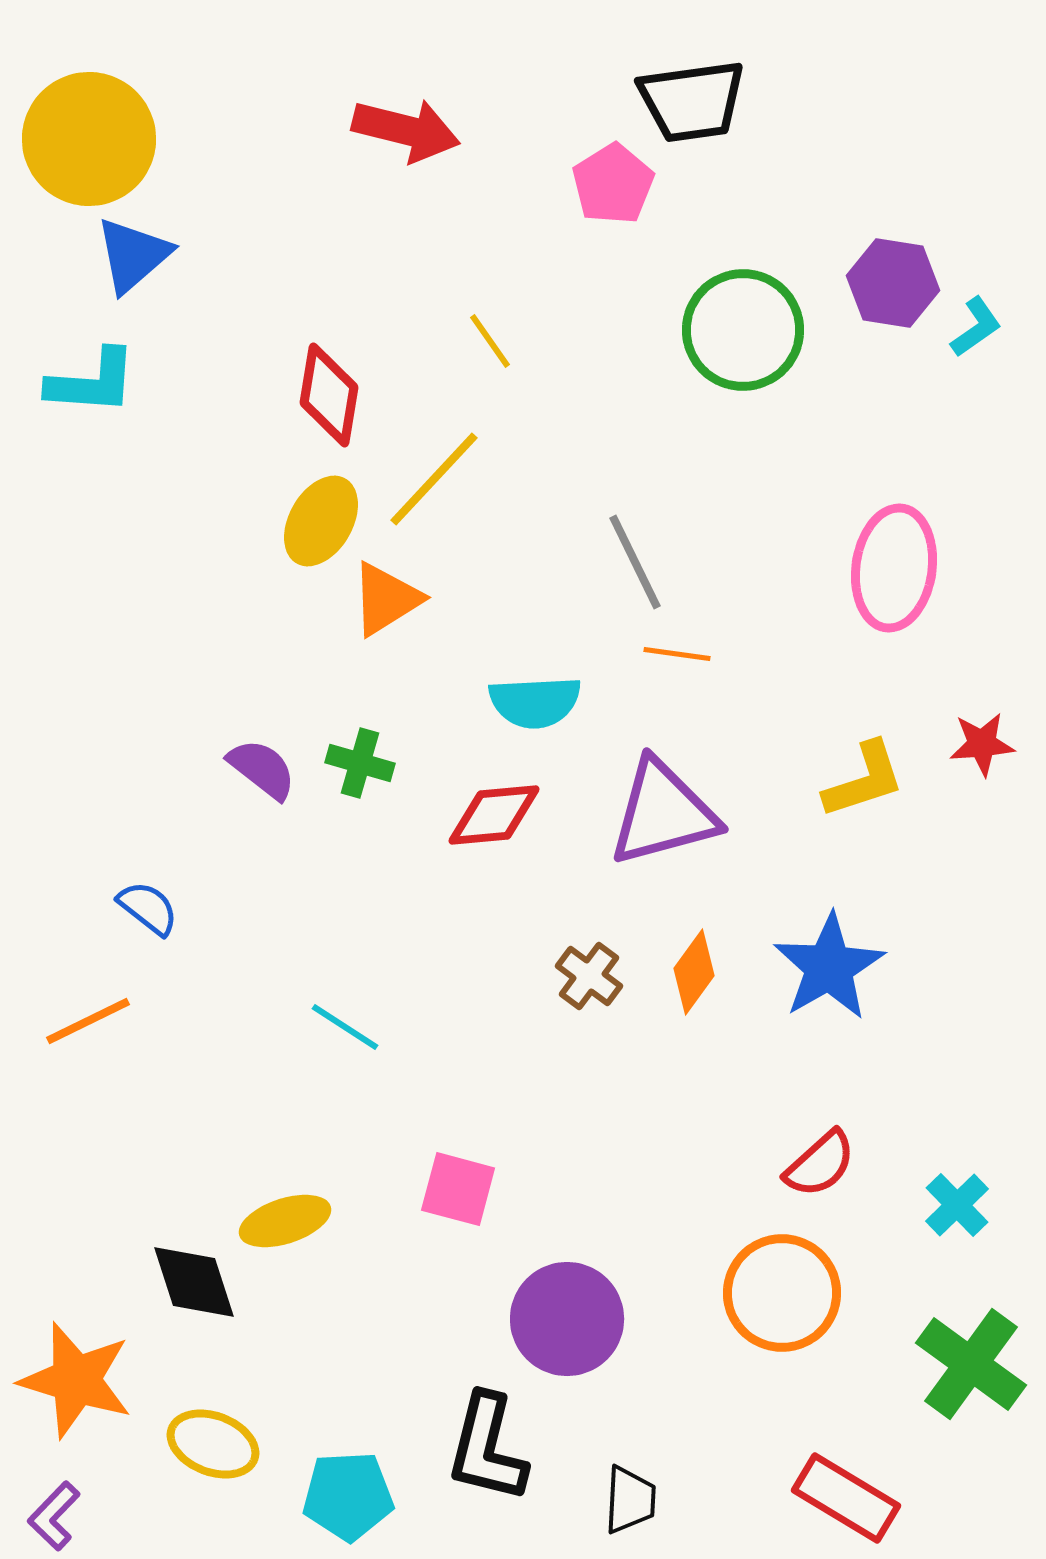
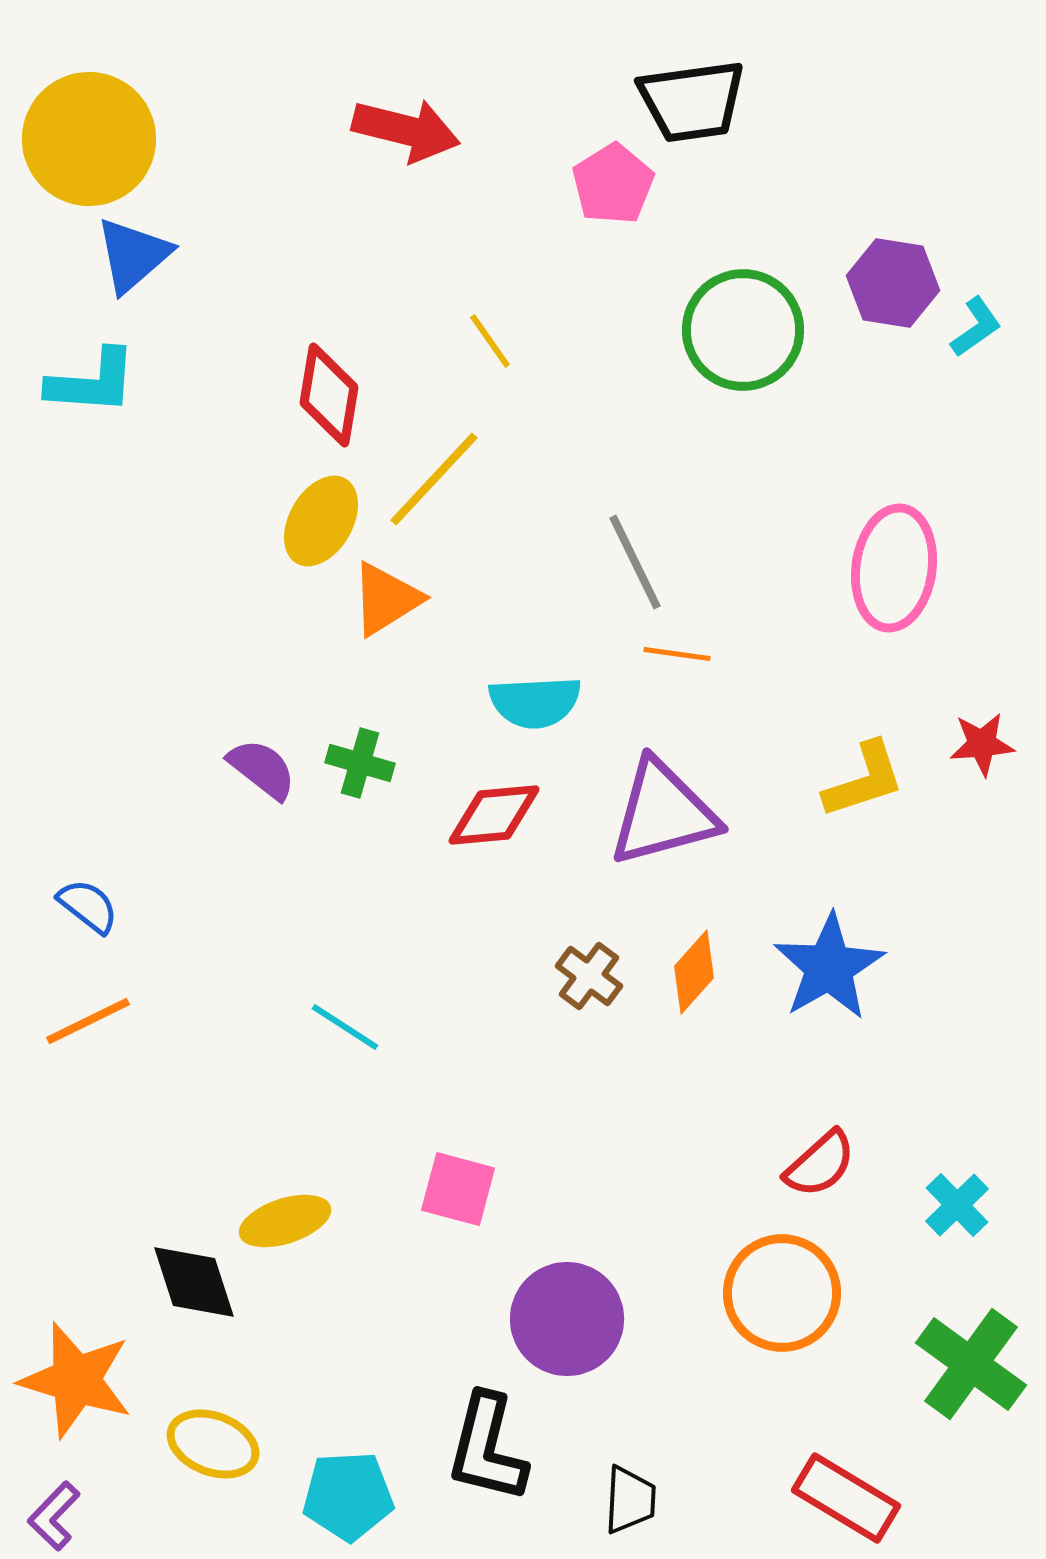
blue semicircle at (148, 908): moved 60 px left, 2 px up
orange diamond at (694, 972): rotated 6 degrees clockwise
